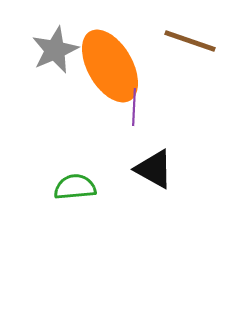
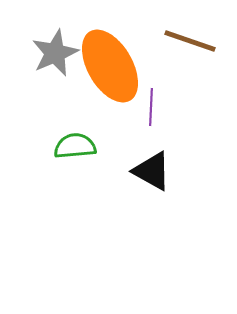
gray star: moved 3 px down
purple line: moved 17 px right
black triangle: moved 2 px left, 2 px down
green semicircle: moved 41 px up
